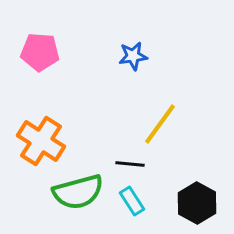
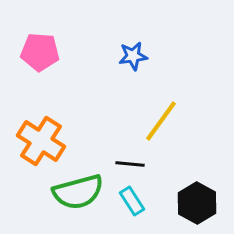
yellow line: moved 1 px right, 3 px up
